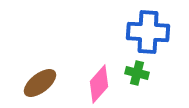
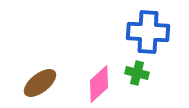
pink diamond: rotated 6 degrees clockwise
